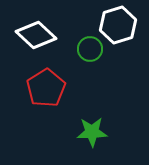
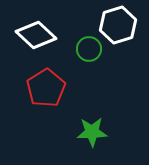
green circle: moved 1 px left
